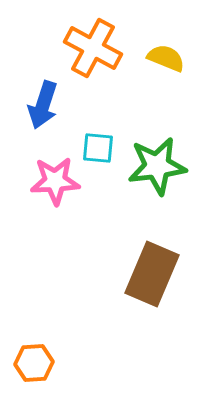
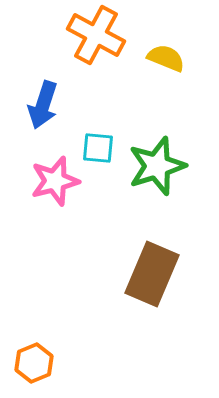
orange cross: moved 3 px right, 13 px up
green star: rotated 10 degrees counterclockwise
pink star: rotated 12 degrees counterclockwise
orange hexagon: rotated 18 degrees counterclockwise
